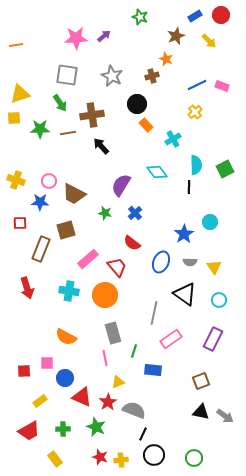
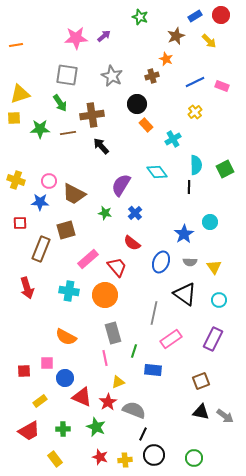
blue line at (197, 85): moved 2 px left, 3 px up
yellow cross at (121, 460): moved 4 px right
